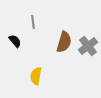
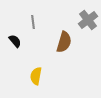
gray cross: moved 26 px up
